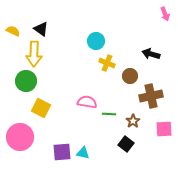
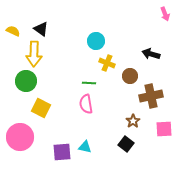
pink semicircle: moved 1 px left, 2 px down; rotated 108 degrees counterclockwise
green line: moved 20 px left, 31 px up
cyan triangle: moved 2 px right, 6 px up
